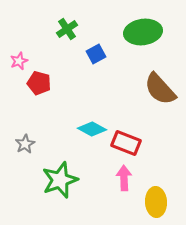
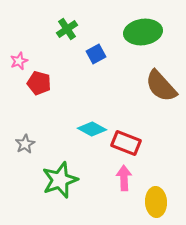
brown semicircle: moved 1 px right, 3 px up
